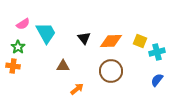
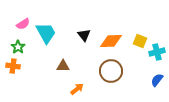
black triangle: moved 3 px up
